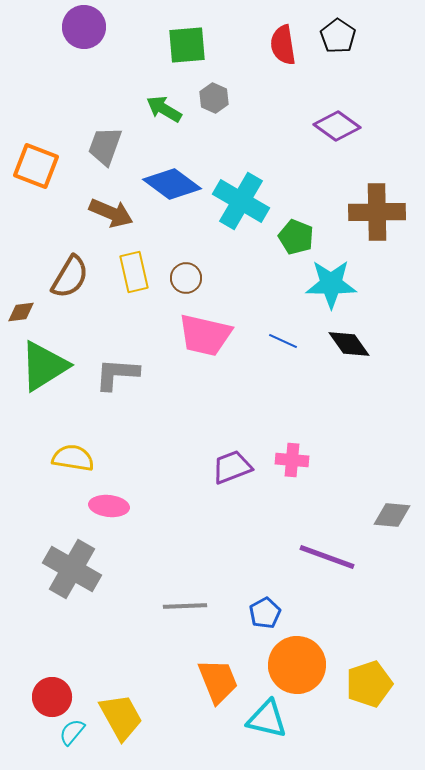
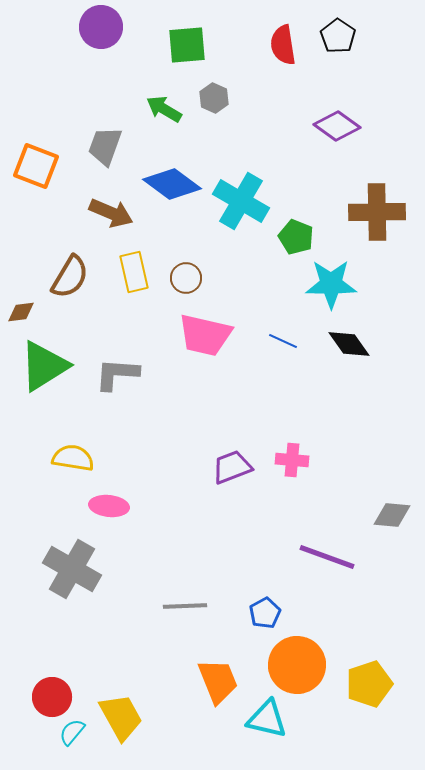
purple circle: moved 17 px right
